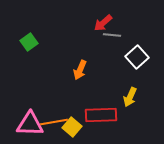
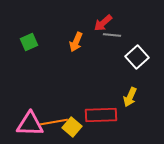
green square: rotated 12 degrees clockwise
orange arrow: moved 4 px left, 28 px up
